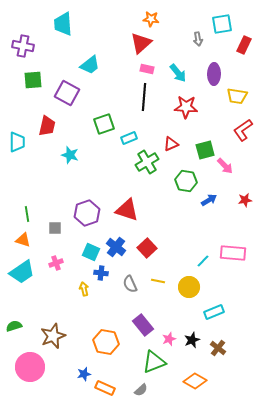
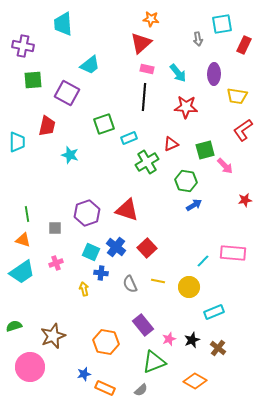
blue arrow at (209, 200): moved 15 px left, 5 px down
